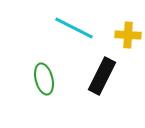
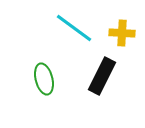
cyan line: rotated 9 degrees clockwise
yellow cross: moved 6 px left, 2 px up
